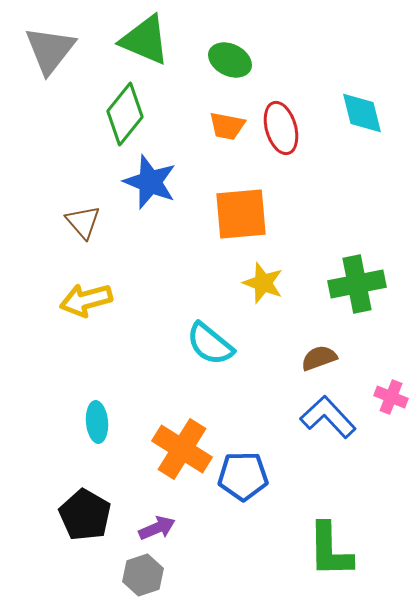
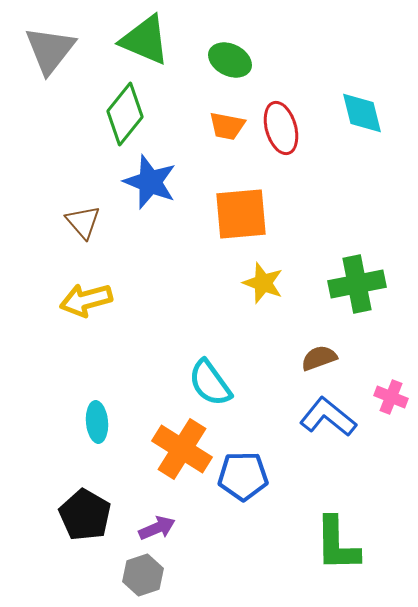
cyan semicircle: moved 39 px down; rotated 15 degrees clockwise
blue L-shape: rotated 8 degrees counterclockwise
green L-shape: moved 7 px right, 6 px up
